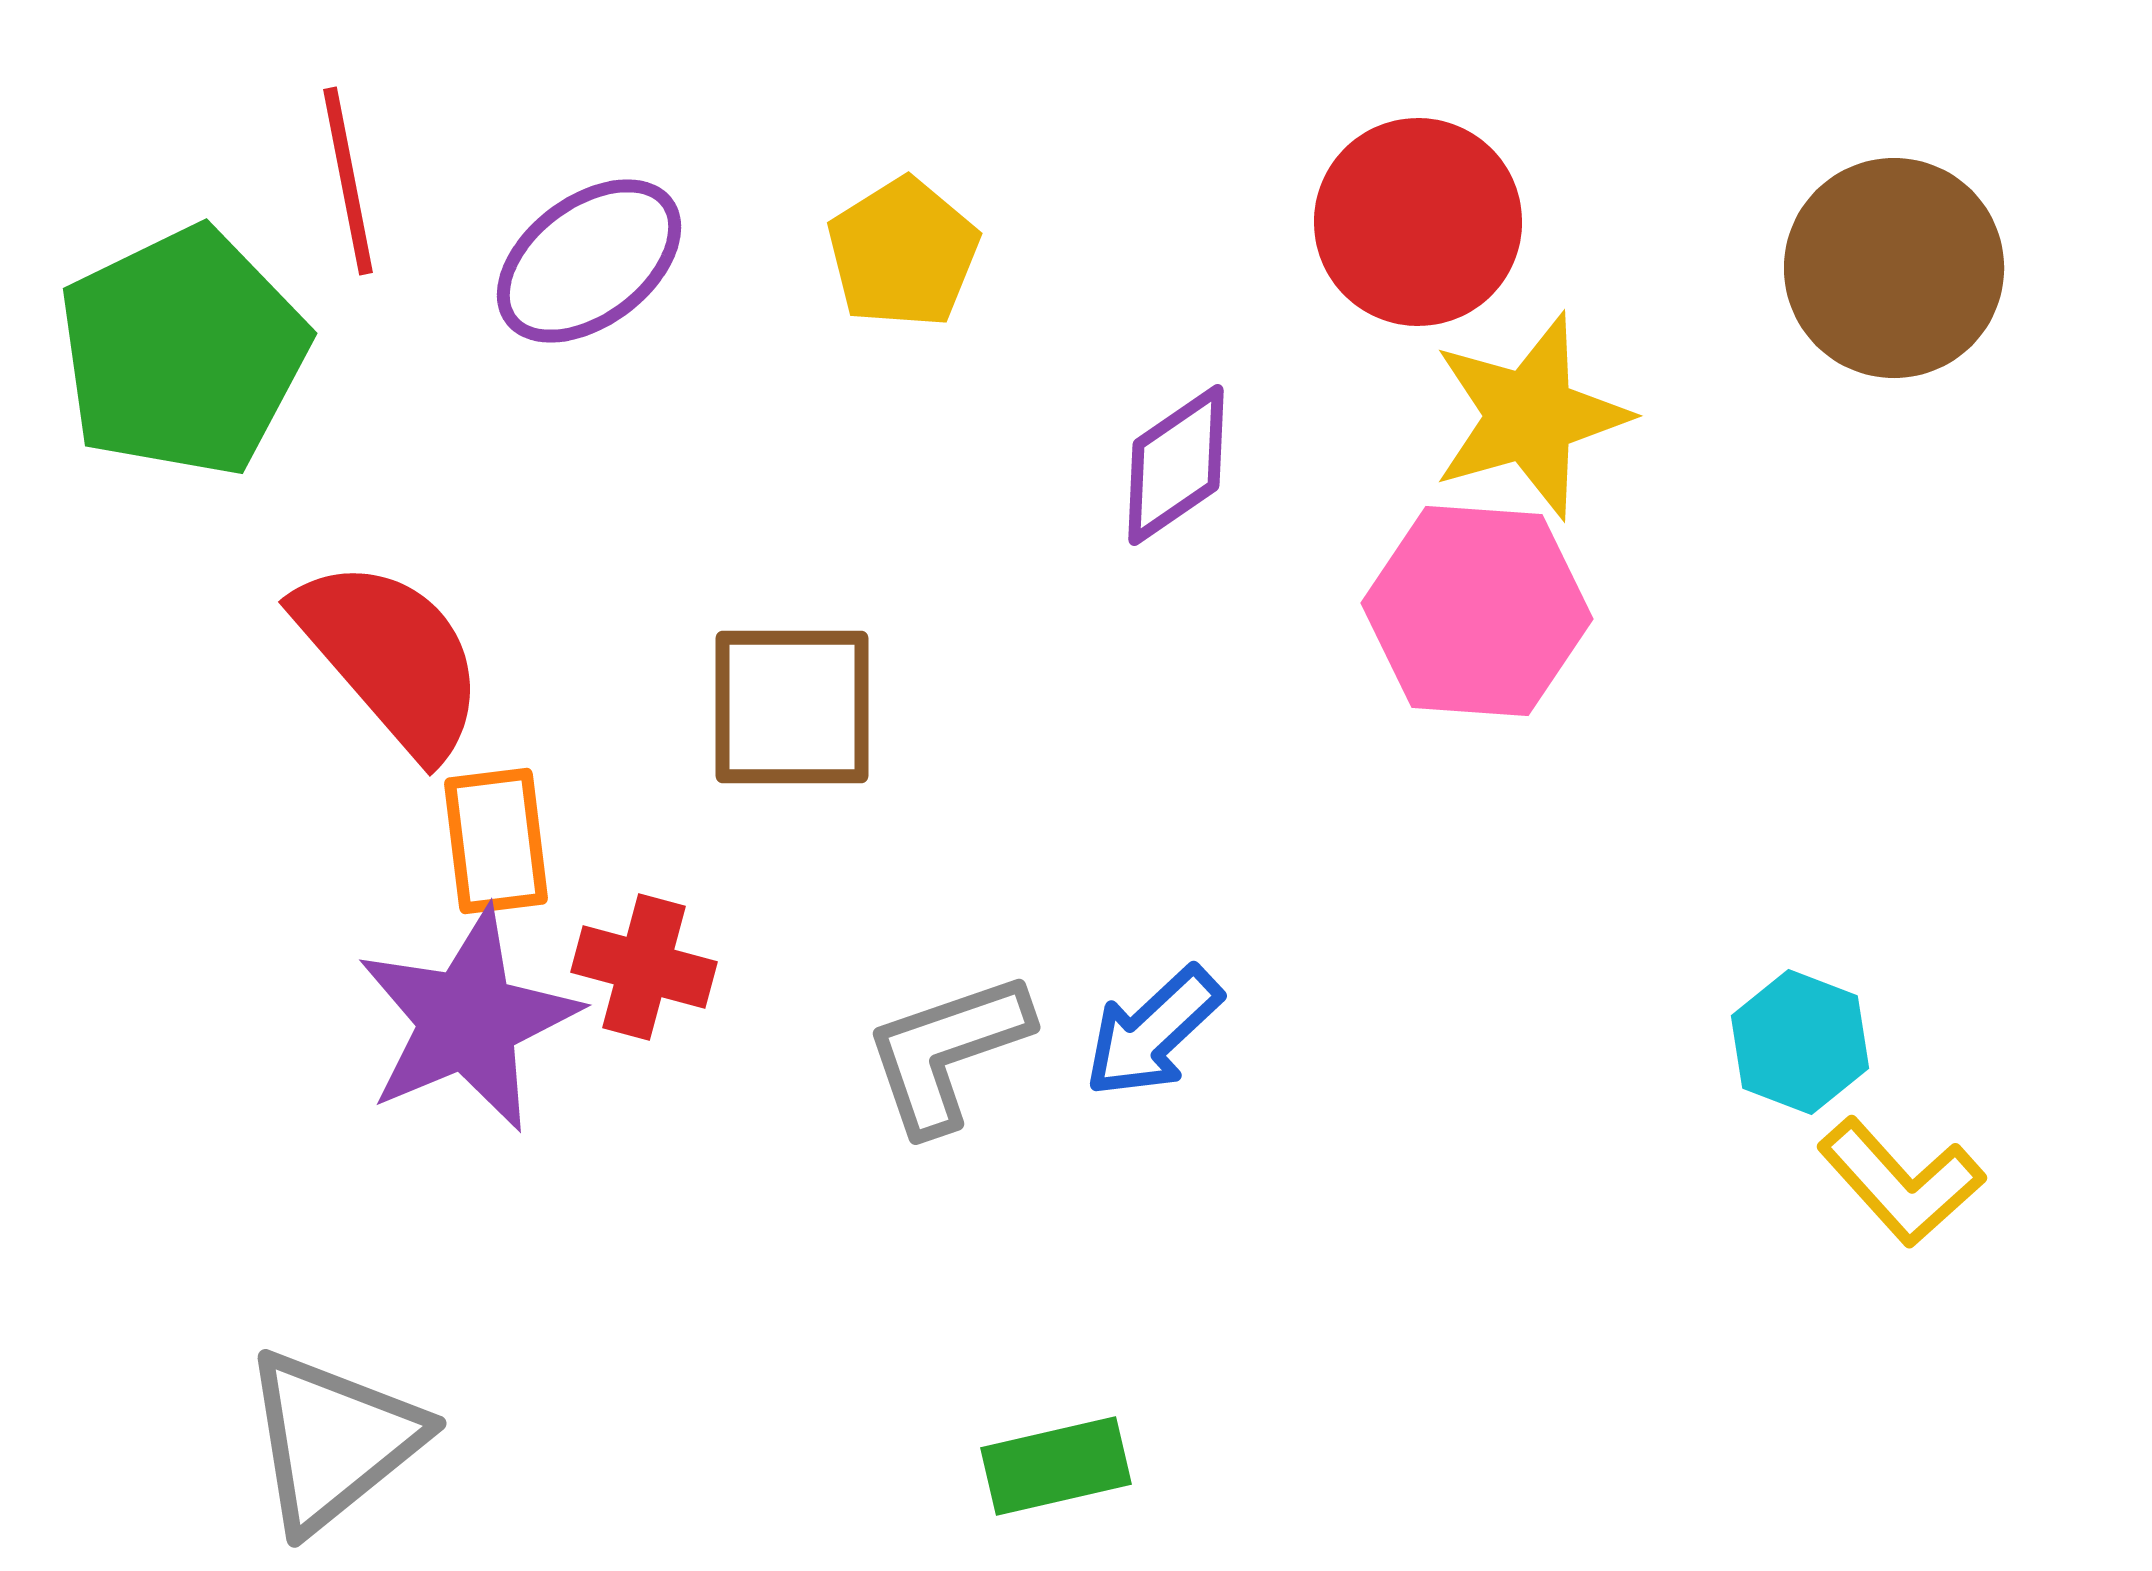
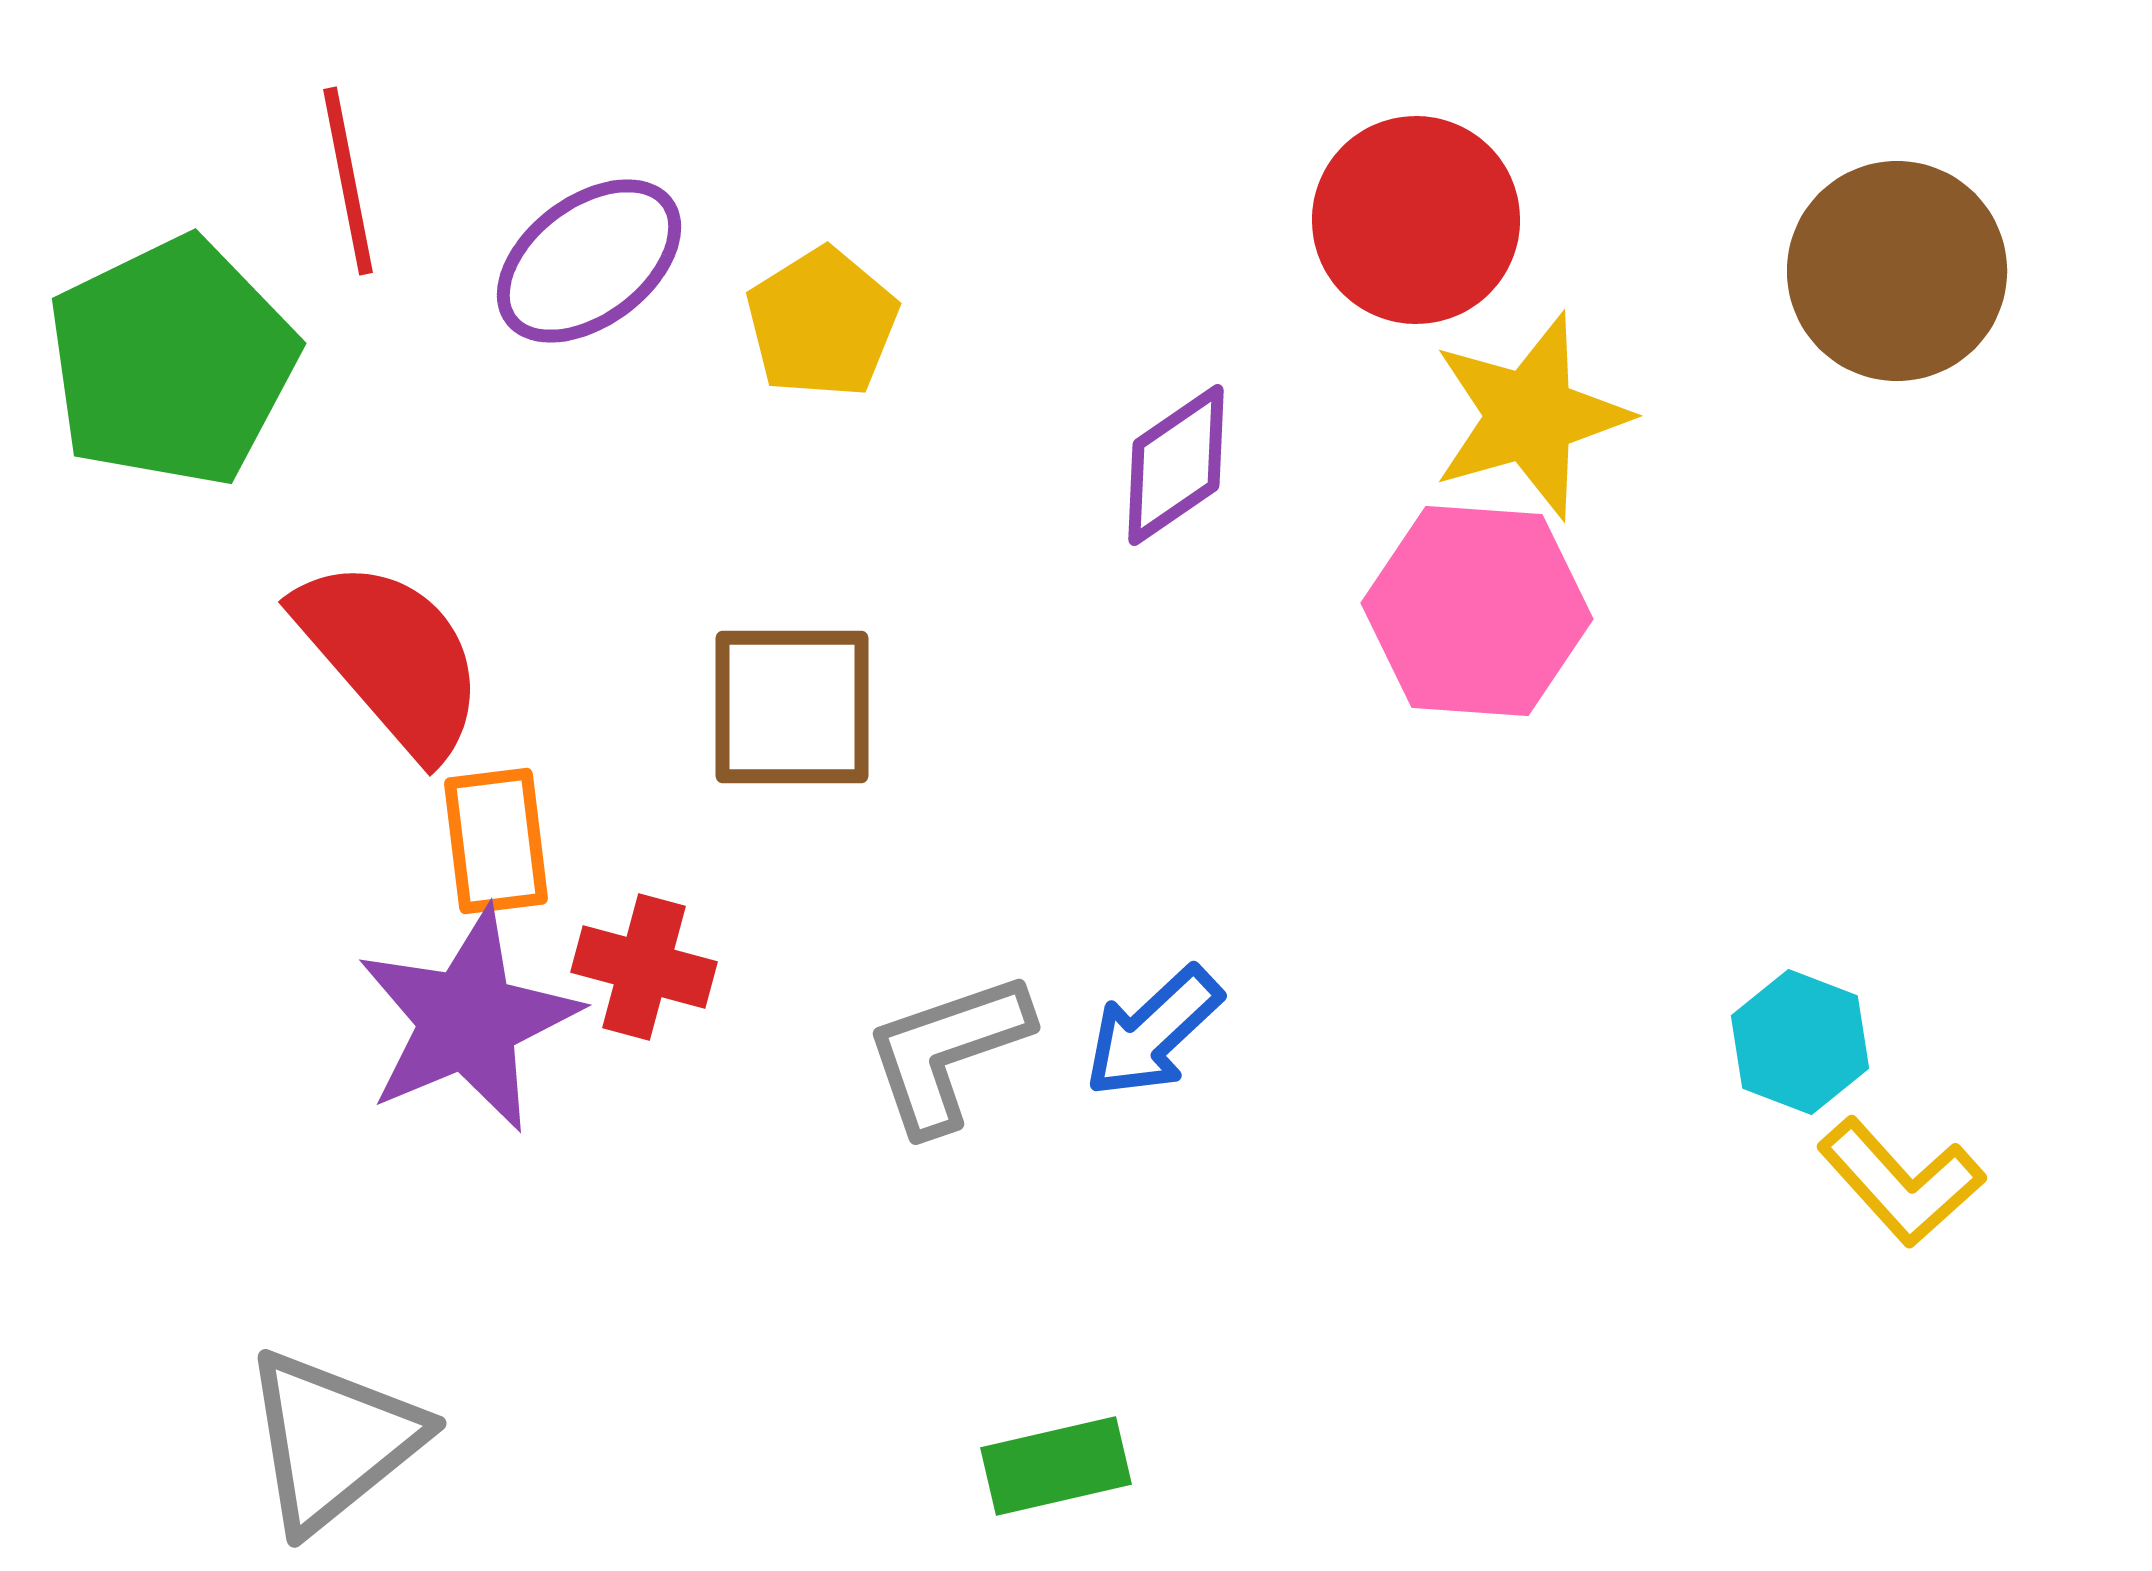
red circle: moved 2 px left, 2 px up
yellow pentagon: moved 81 px left, 70 px down
brown circle: moved 3 px right, 3 px down
green pentagon: moved 11 px left, 10 px down
